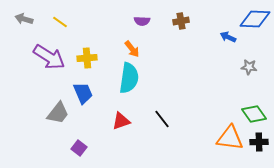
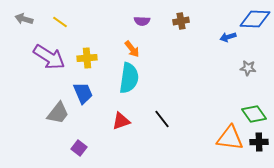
blue arrow: rotated 42 degrees counterclockwise
gray star: moved 1 px left, 1 px down
